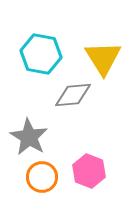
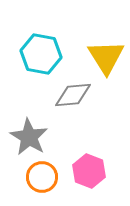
yellow triangle: moved 3 px right, 1 px up
